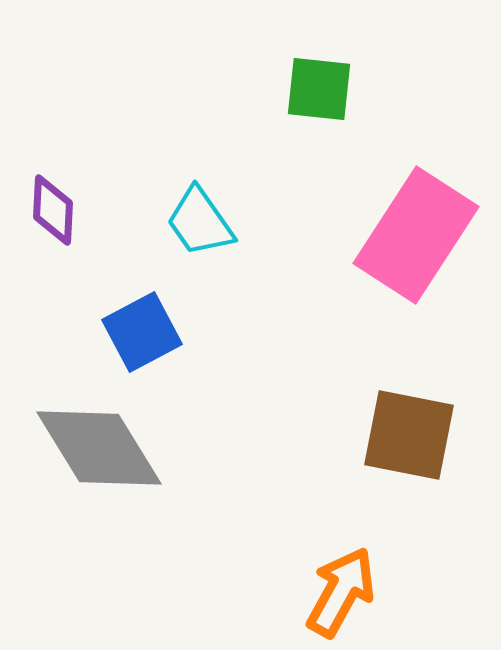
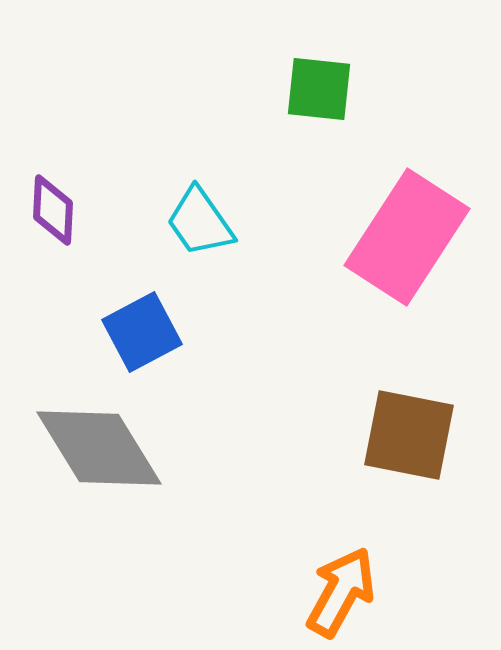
pink rectangle: moved 9 px left, 2 px down
